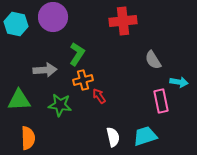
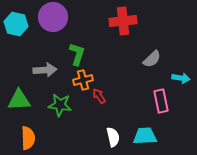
green L-shape: rotated 15 degrees counterclockwise
gray semicircle: moved 1 px left, 1 px up; rotated 102 degrees counterclockwise
cyan arrow: moved 2 px right, 4 px up
cyan trapezoid: rotated 15 degrees clockwise
